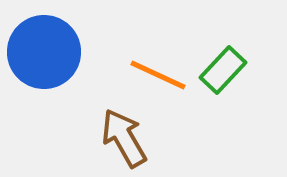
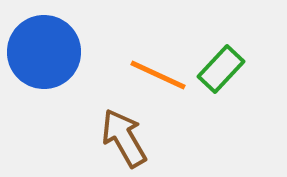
green rectangle: moved 2 px left, 1 px up
